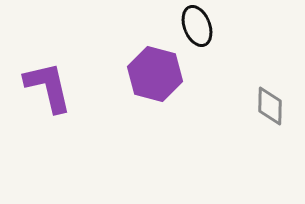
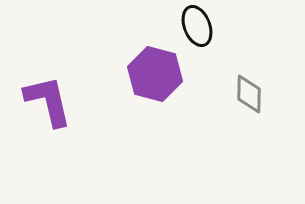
purple L-shape: moved 14 px down
gray diamond: moved 21 px left, 12 px up
